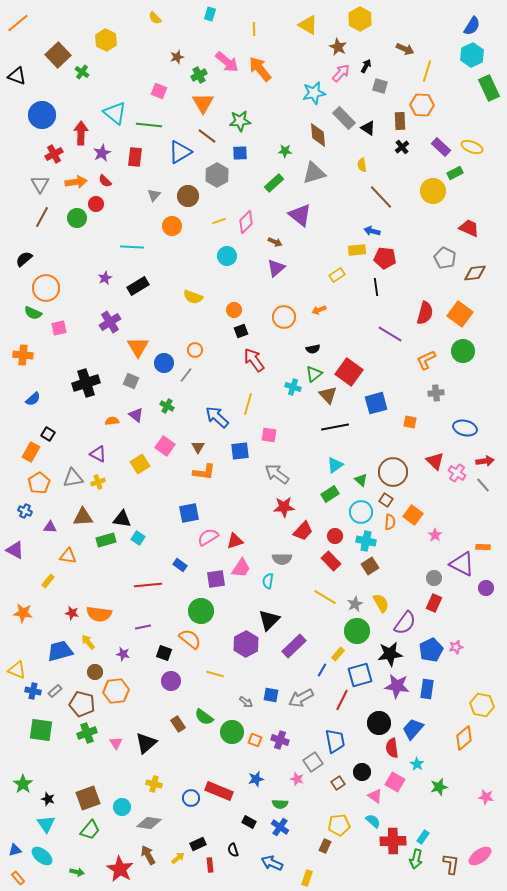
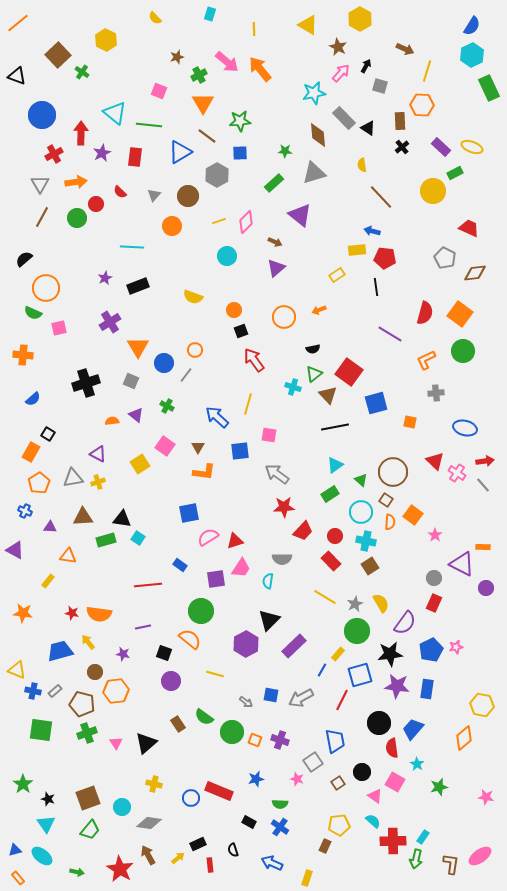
red semicircle at (105, 181): moved 15 px right, 11 px down
black rectangle at (138, 286): rotated 10 degrees clockwise
